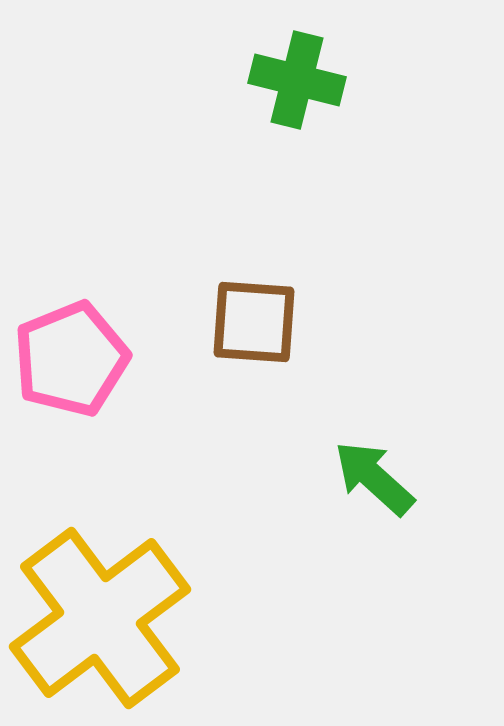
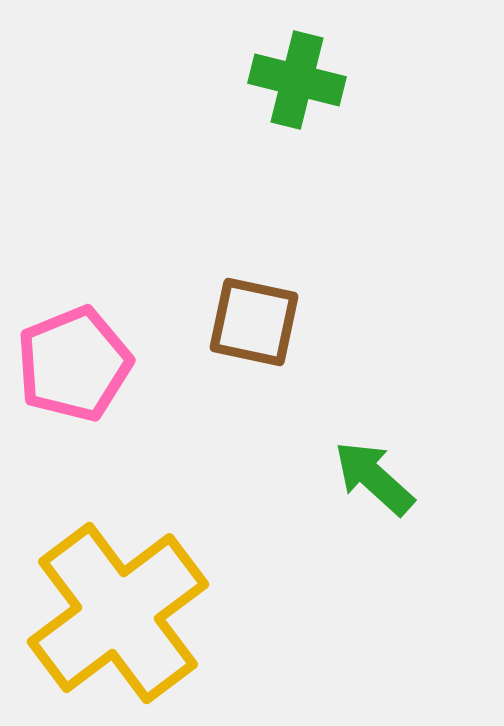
brown square: rotated 8 degrees clockwise
pink pentagon: moved 3 px right, 5 px down
yellow cross: moved 18 px right, 5 px up
